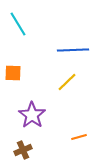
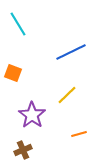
blue line: moved 2 px left, 2 px down; rotated 24 degrees counterclockwise
orange square: rotated 18 degrees clockwise
yellow line: moved 13 px down
orange line: moved 3 px up
